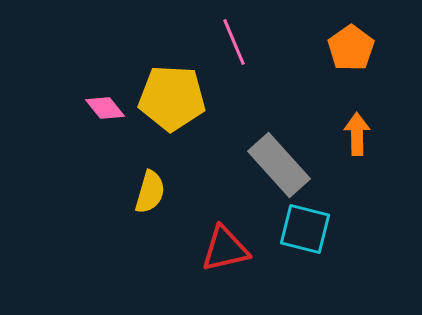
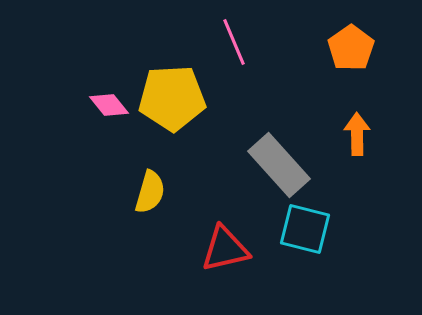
yellow pentagon: rotated 6 degrees counterclockwise
pink diamond: moved 4 px right, 3 px up
